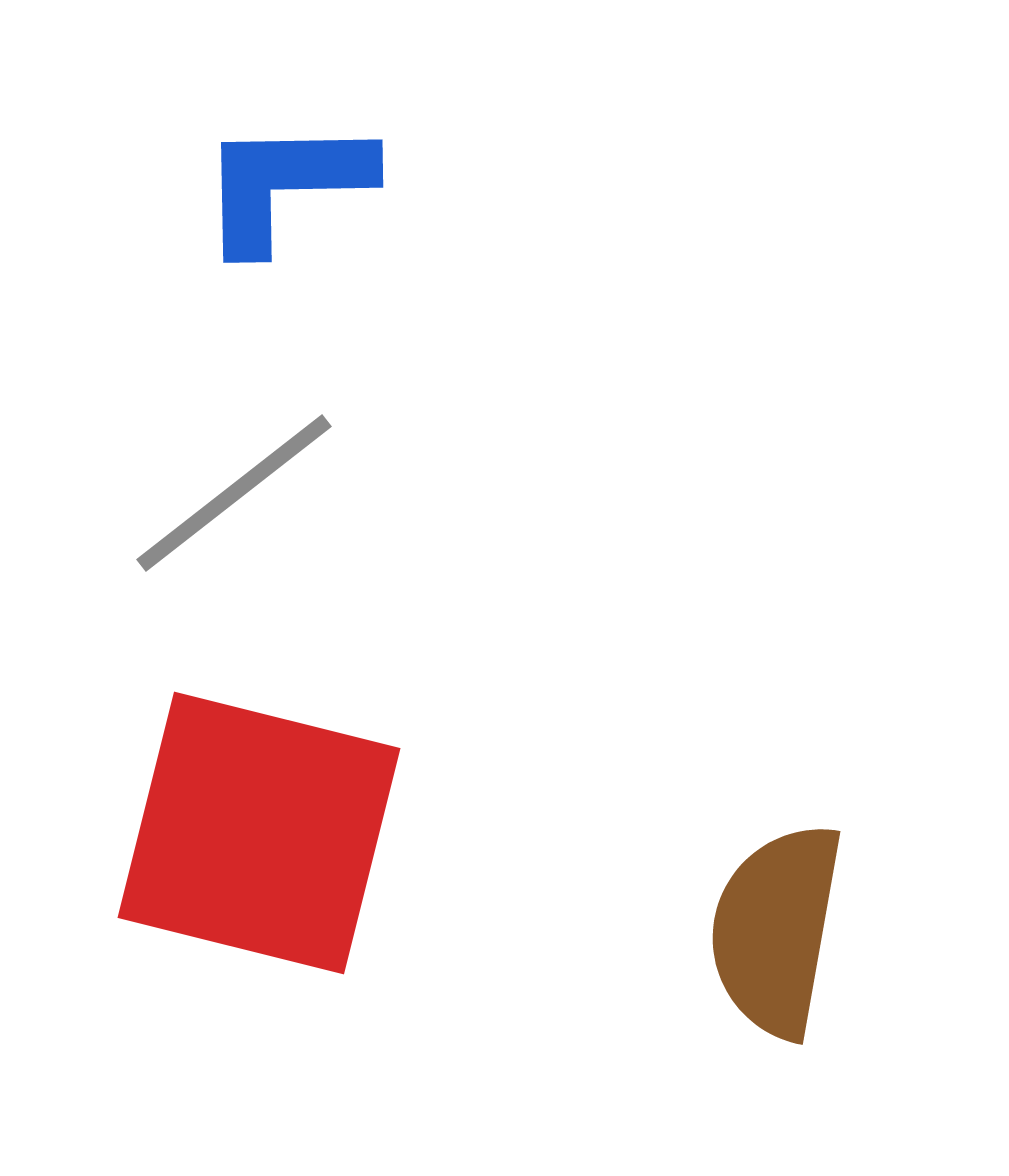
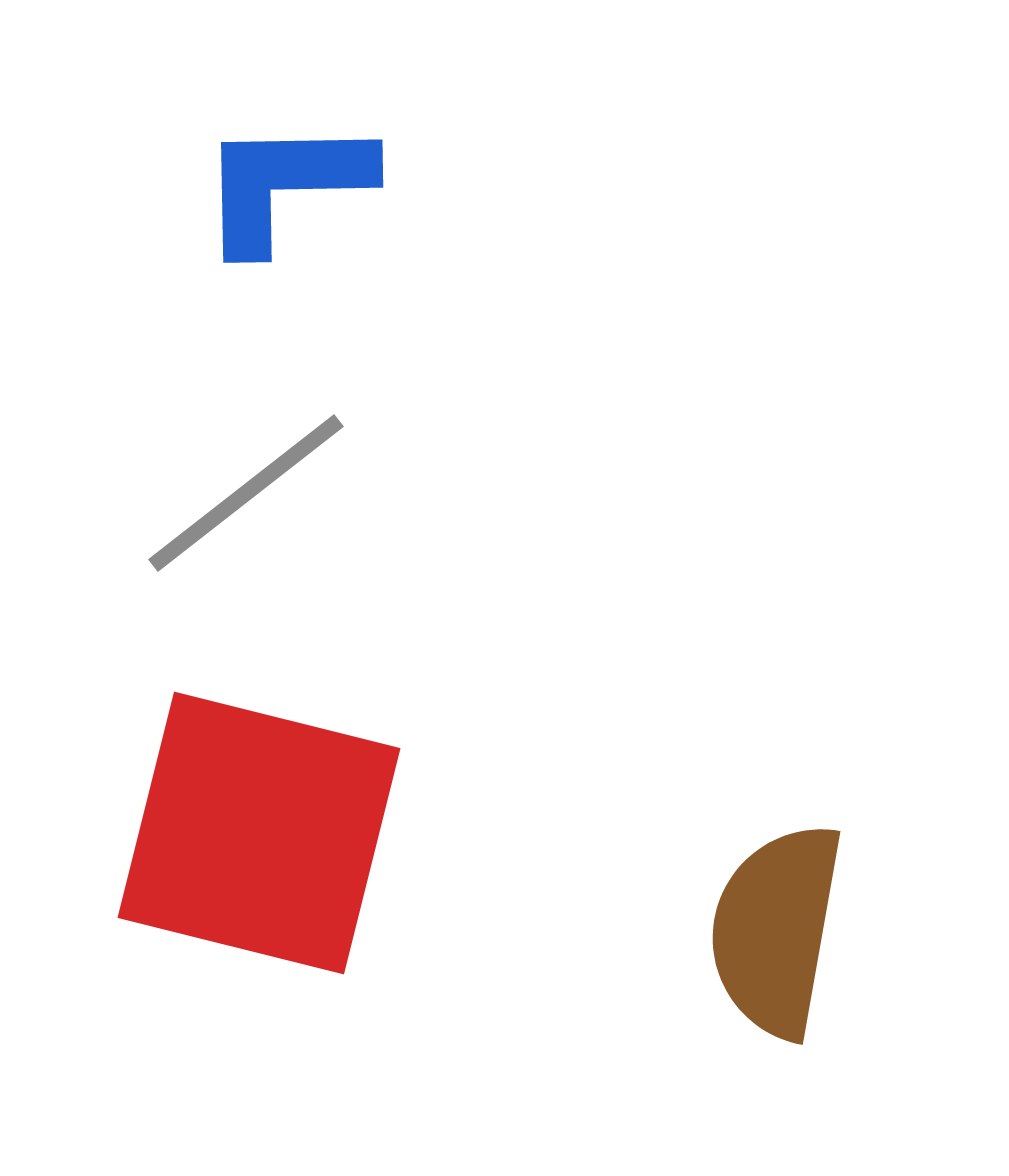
gray line: moved 12 px right
